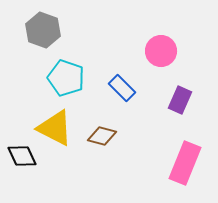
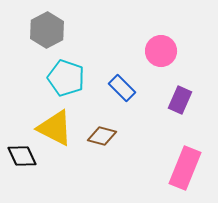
gray hexagon: moved 4 px right; rotated 12 degrees clockwise
pink rectangle: moved 5 px down
